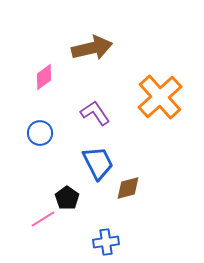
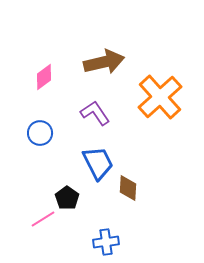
brown arrow: moved 12 px right, 14 px down
brown diamond: rotated 72 degrees counterclockwise
